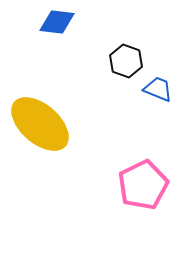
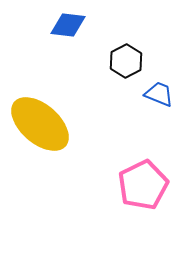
blue diamond: moved 11 px right, 3 px down
black hexagon: rotated 12 degrees clockwise
blue trapezoid: moved 1 px right, 5 px down
